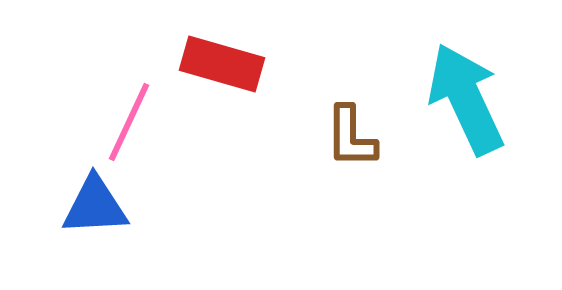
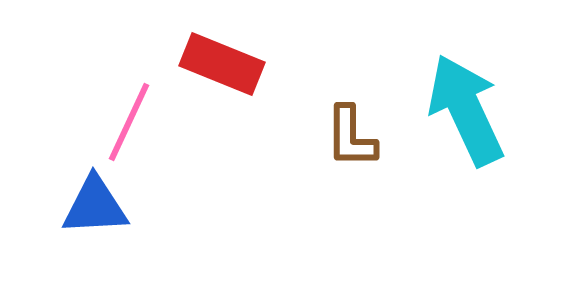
red rectangle: rotated 6 degrees clockwise
cyan arrow: moved 11 px down
